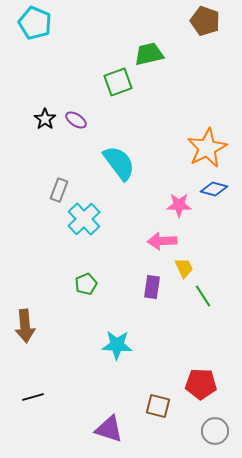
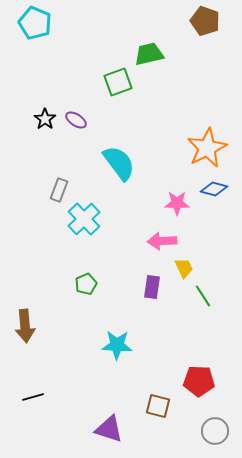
pink star: moved 2 px left, 2 px up
red pentagon: moved 2 px left, 3 px up
